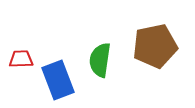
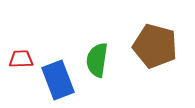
brown pentagon: rotated 27 degrees clockwise
green semicircle: moved 3 px left
